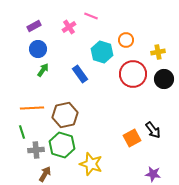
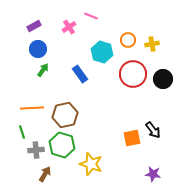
orange circle: moved 2 px right
yellow cross: moved 6 px left, 8 px up
black circle: moved 1 px left
orange square: rotated 18 degrees clockwise
